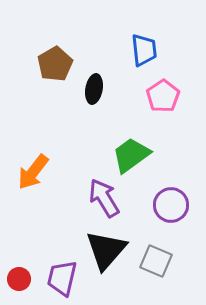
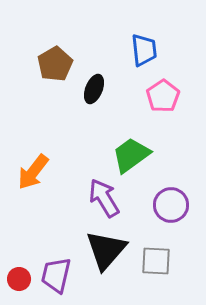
black ellipse: rotated 12 degrees clockwise
gray square: rotated 20 degrees counterclockwise
purple trapezoid: moved 6 px left, 3 px up
